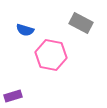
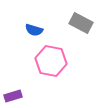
blue semicircle: moved 9 px right
pink hexagon: moved 6 px down
